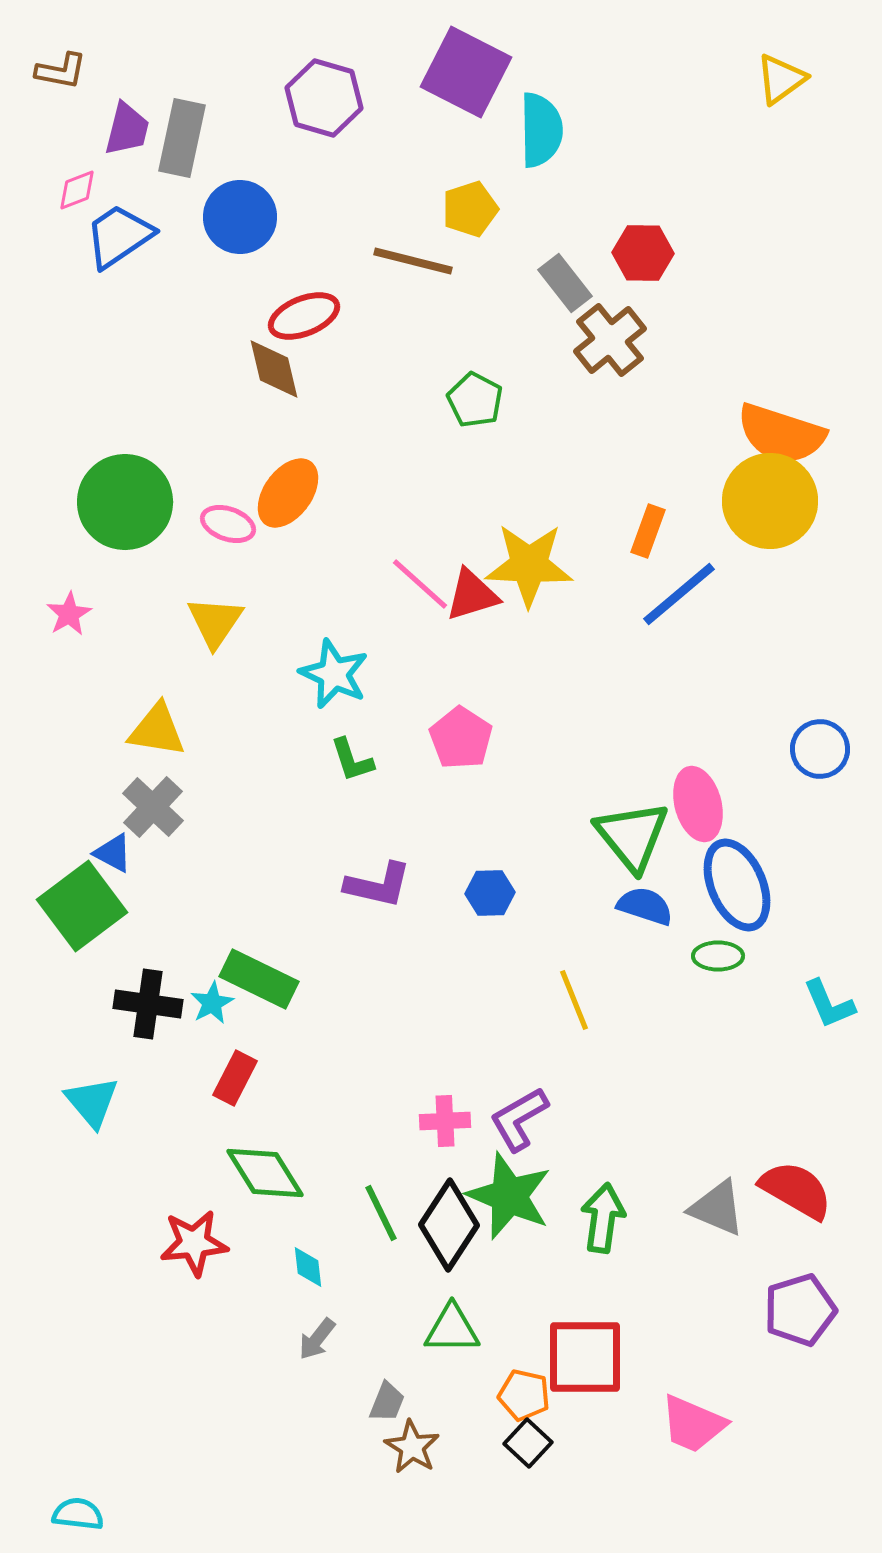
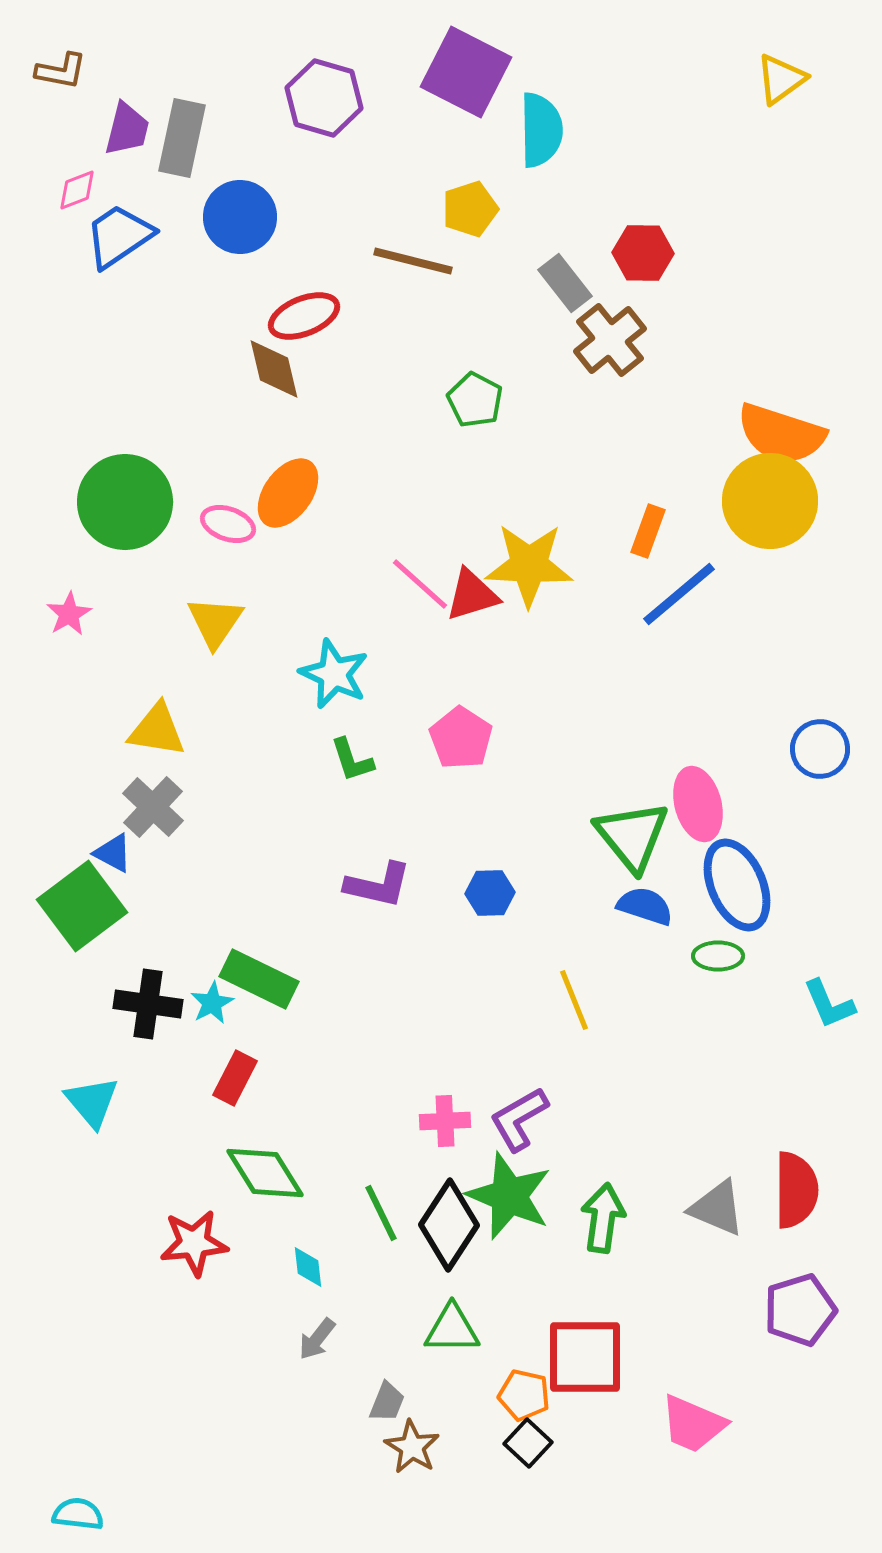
red semicircle at (796, 1190): rotated 60 degrees clockwise
